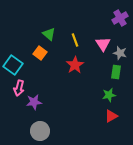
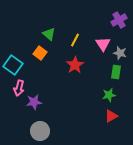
purple cross: moved 1 px left, 2 px down
yellow line: rotated 48 degrees clockwise
